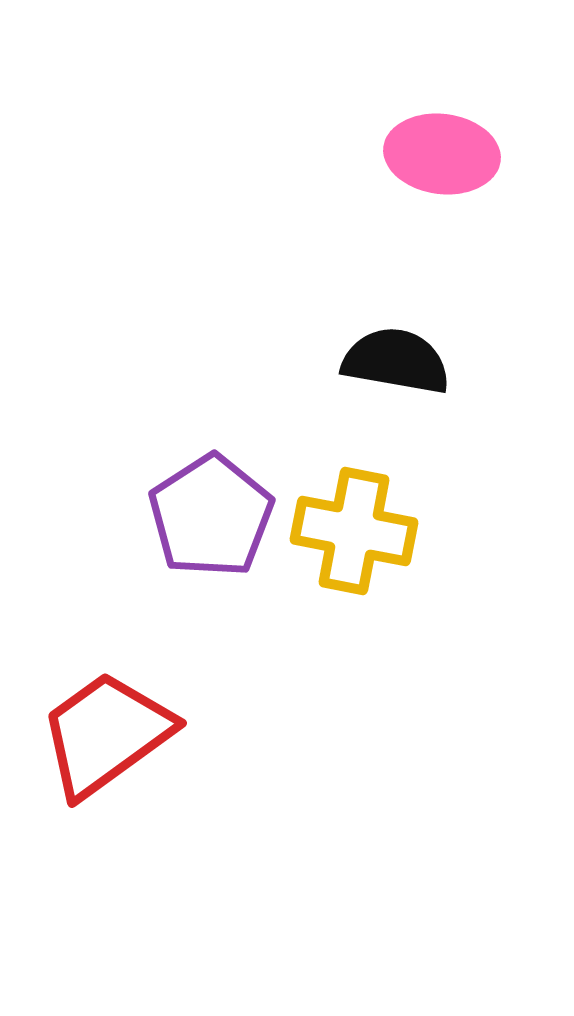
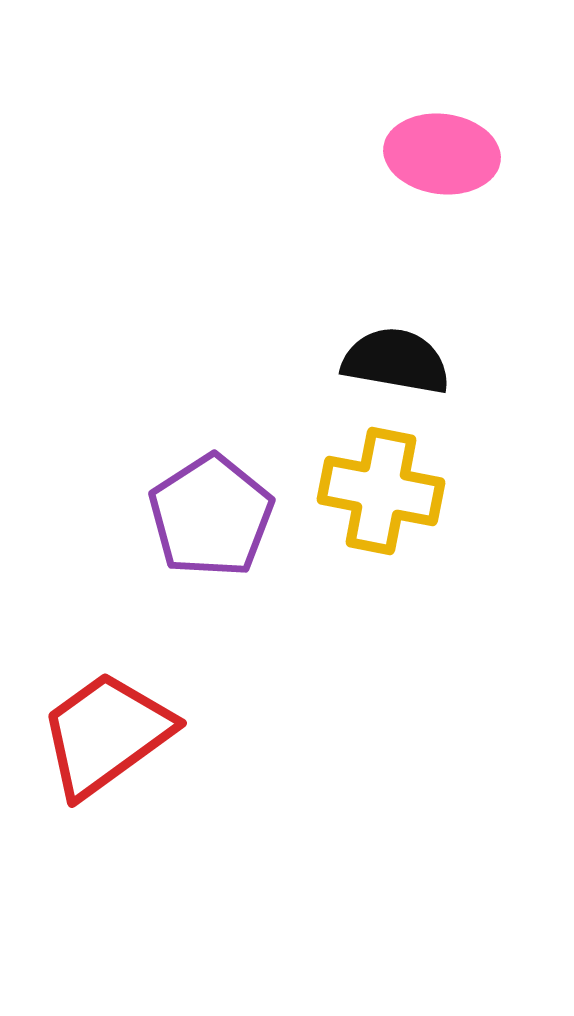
yellow cross: moved 27 px right, 40 px up
